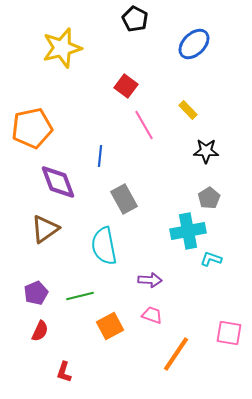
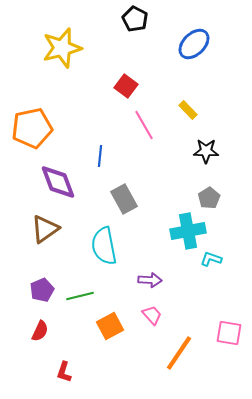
purple pentagon: moved 6 px right, 3 px up
pink trapezoid: rotated 30 degrees clockwise
orange line: moved 3 px right, 1 px up
